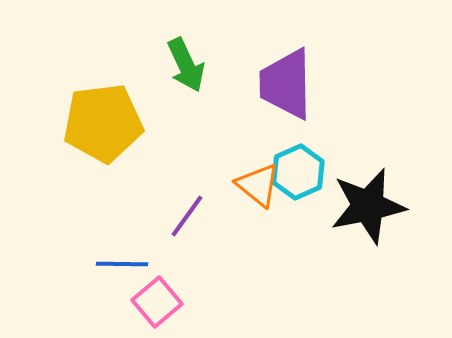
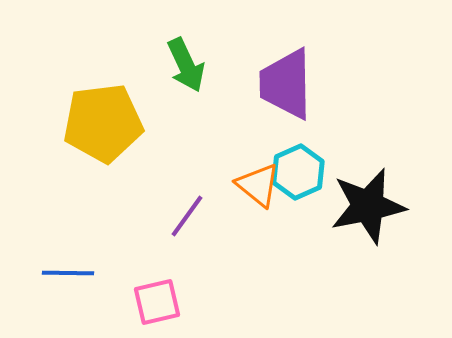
blue line: moved 54 px left, 9 px down
pink square: rotated 27 degrees clockwise
